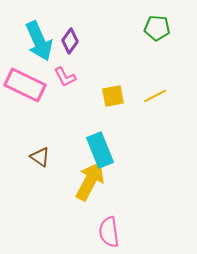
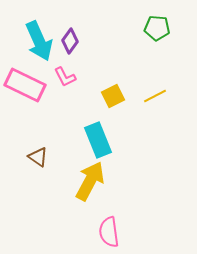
yellow square: rotated 15 degrees counterclockwise
cyan rectangle: moved 2 px left, 10 px up
brown triangle: moved 2 px left
